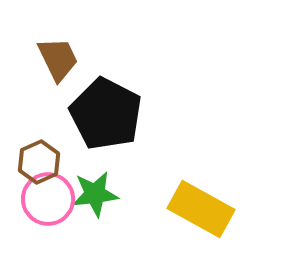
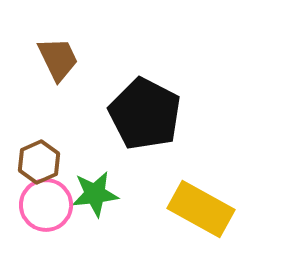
black pentagon: moved 39 px right
pink circle: moved 2 px left, 6 px down
